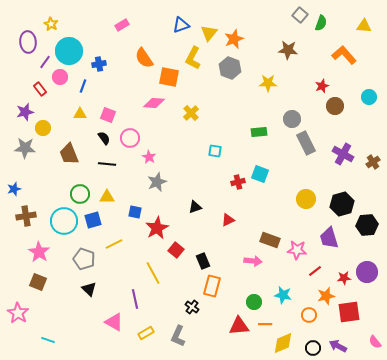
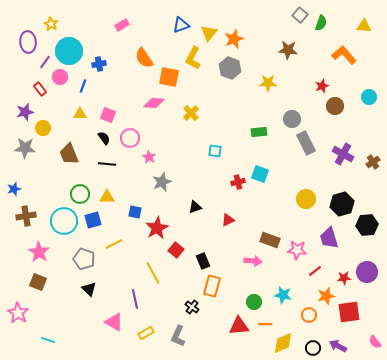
gray star at (157, 182): moved 5 px right
